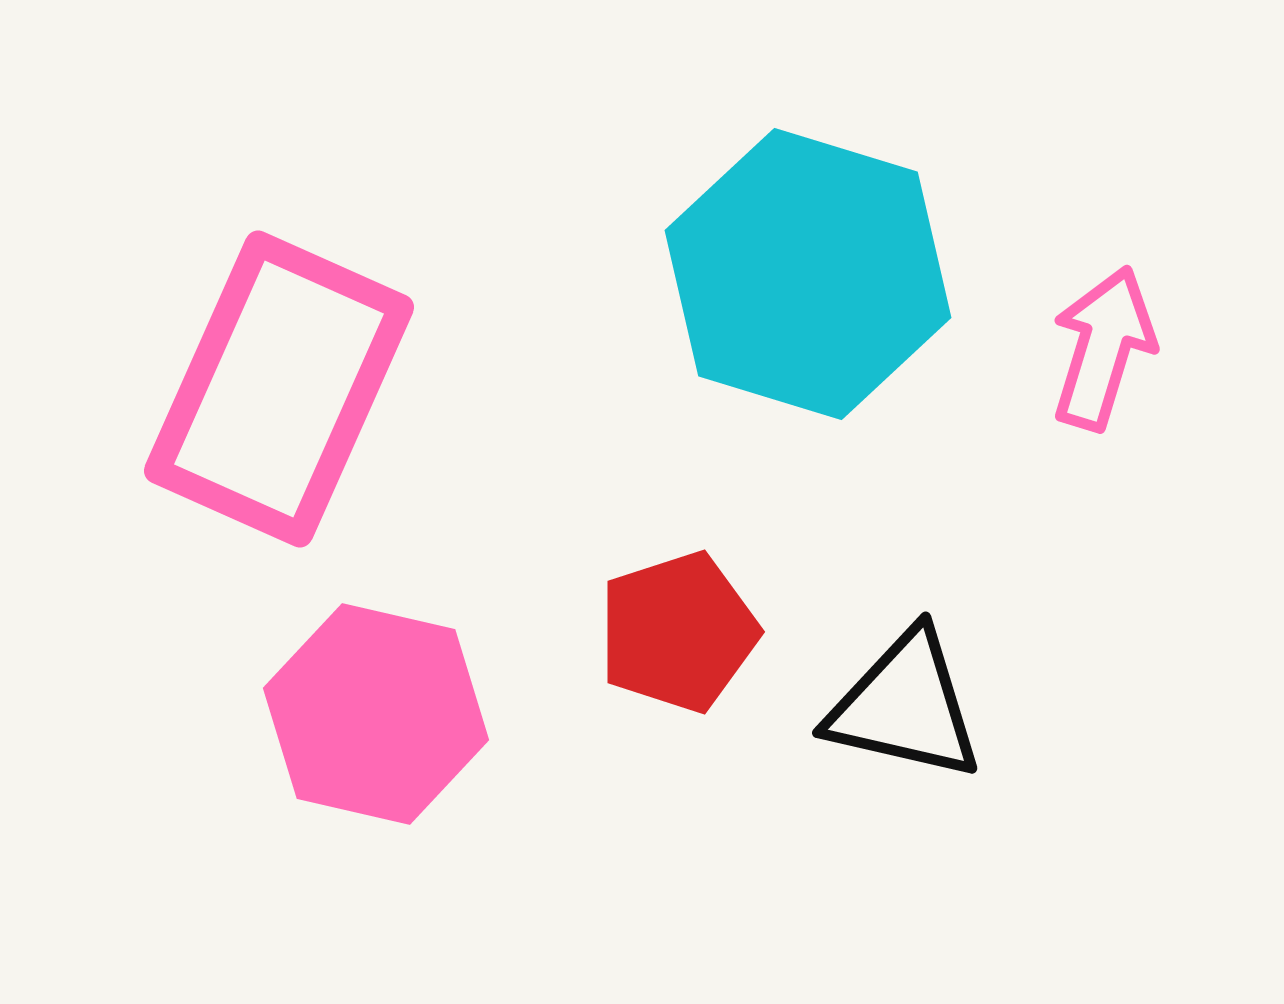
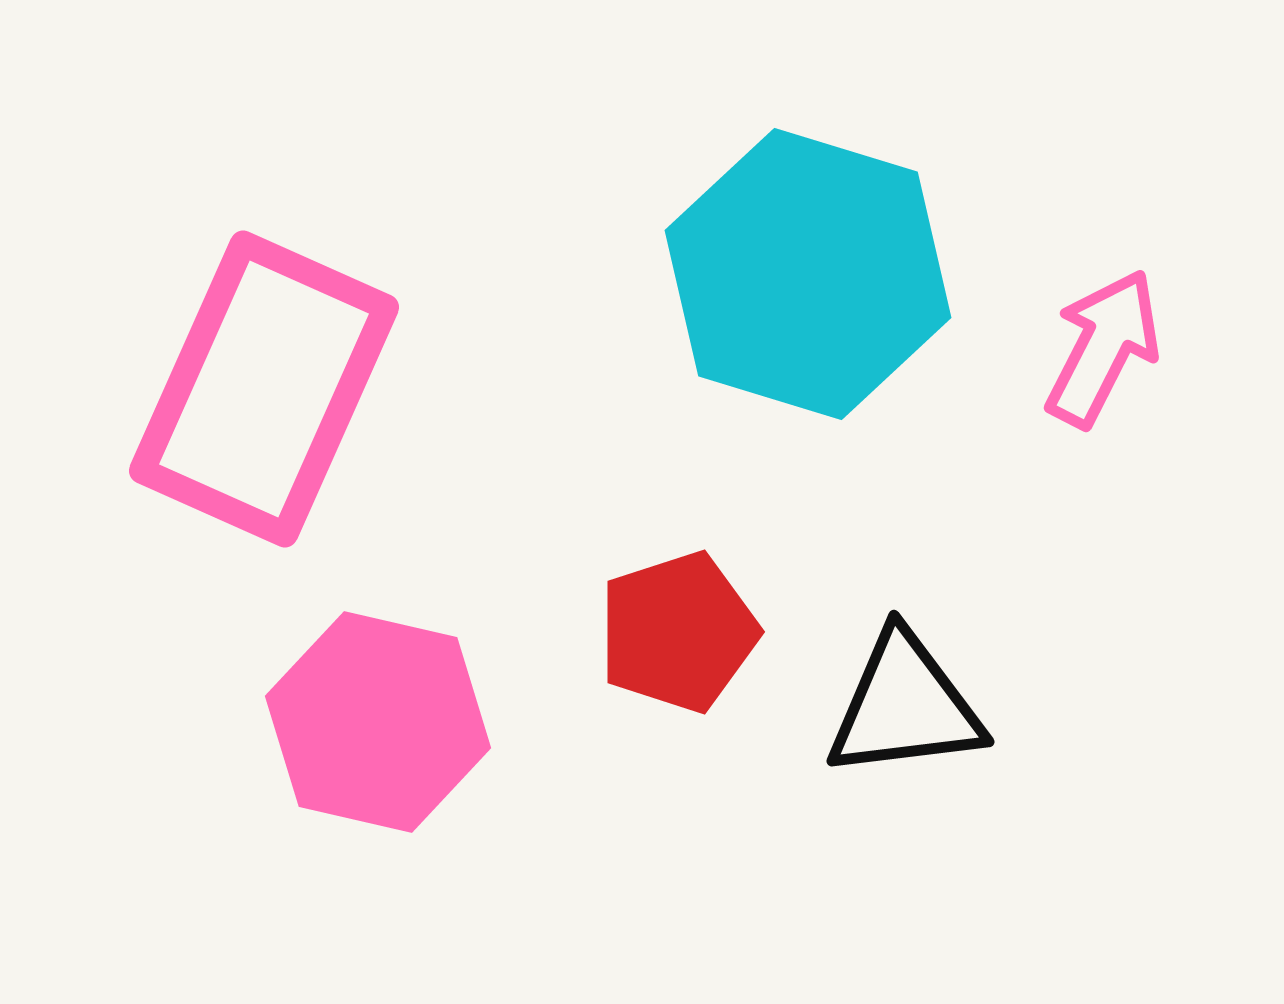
pink arrow: rotated 10 degrees clockwise
pink rectangle: moved 15 px left
black triangle: rotated 20 degrees counterclockwise
pink hexagon: moved 2 px right, 8 px down
